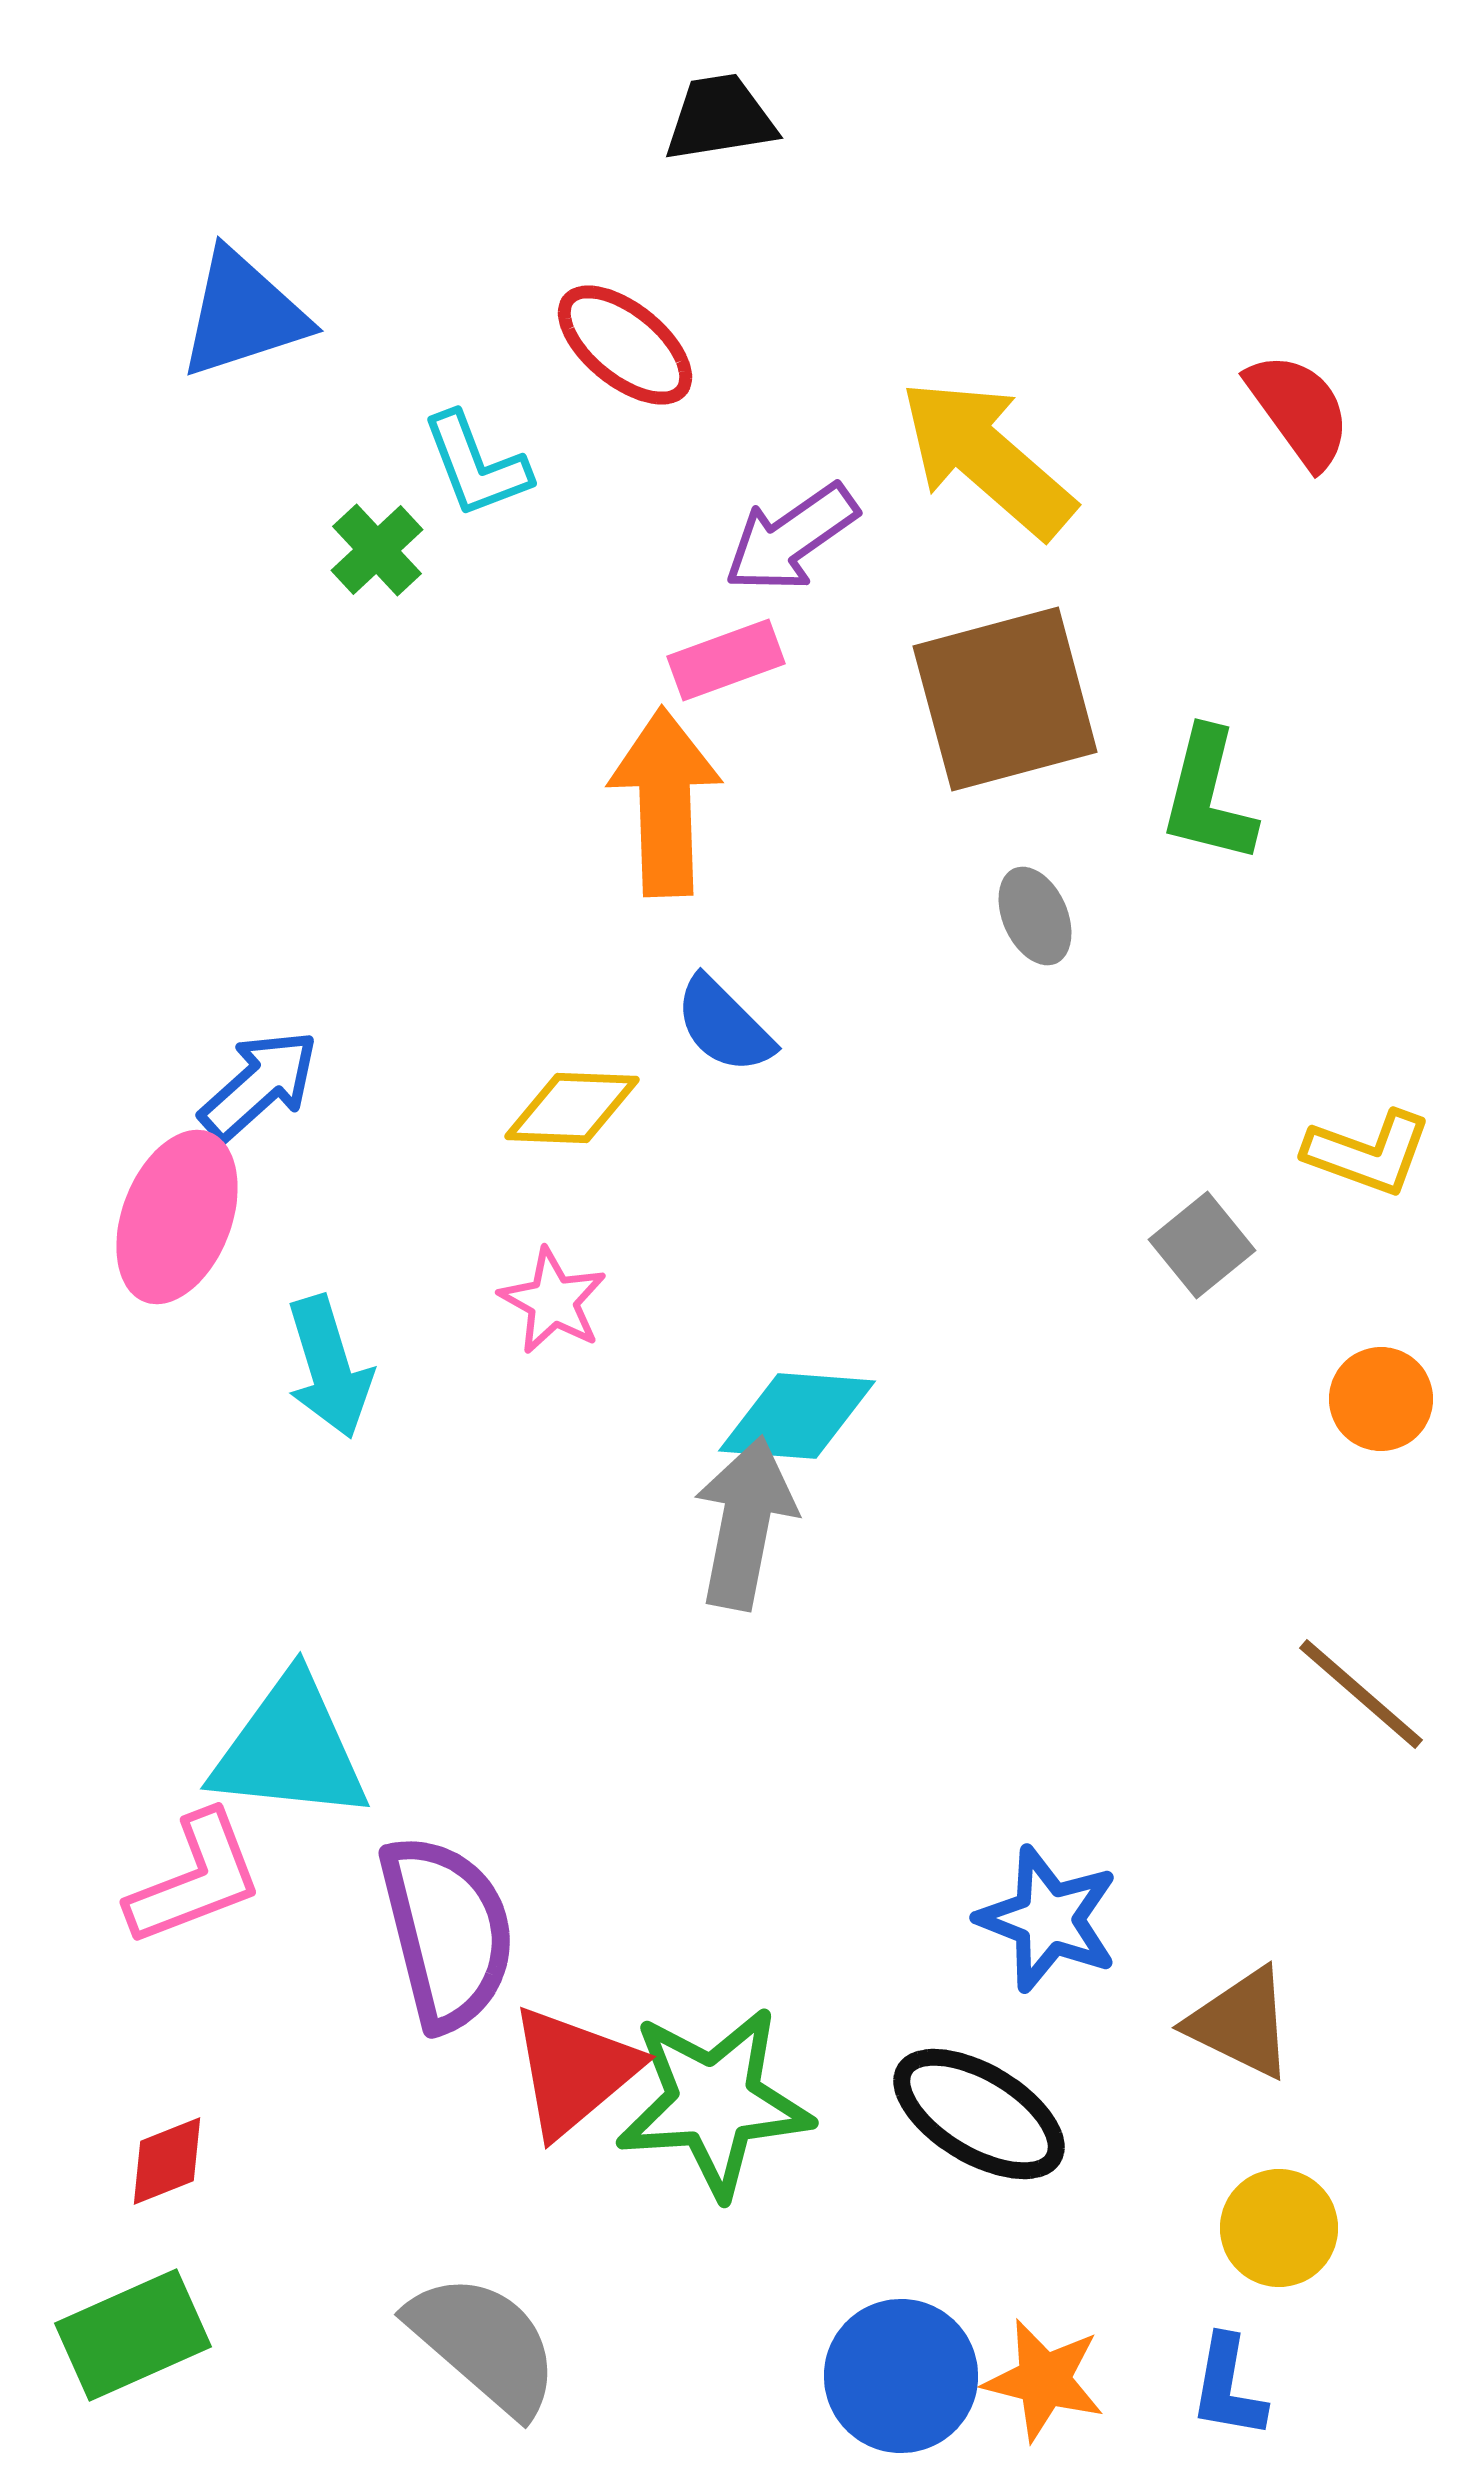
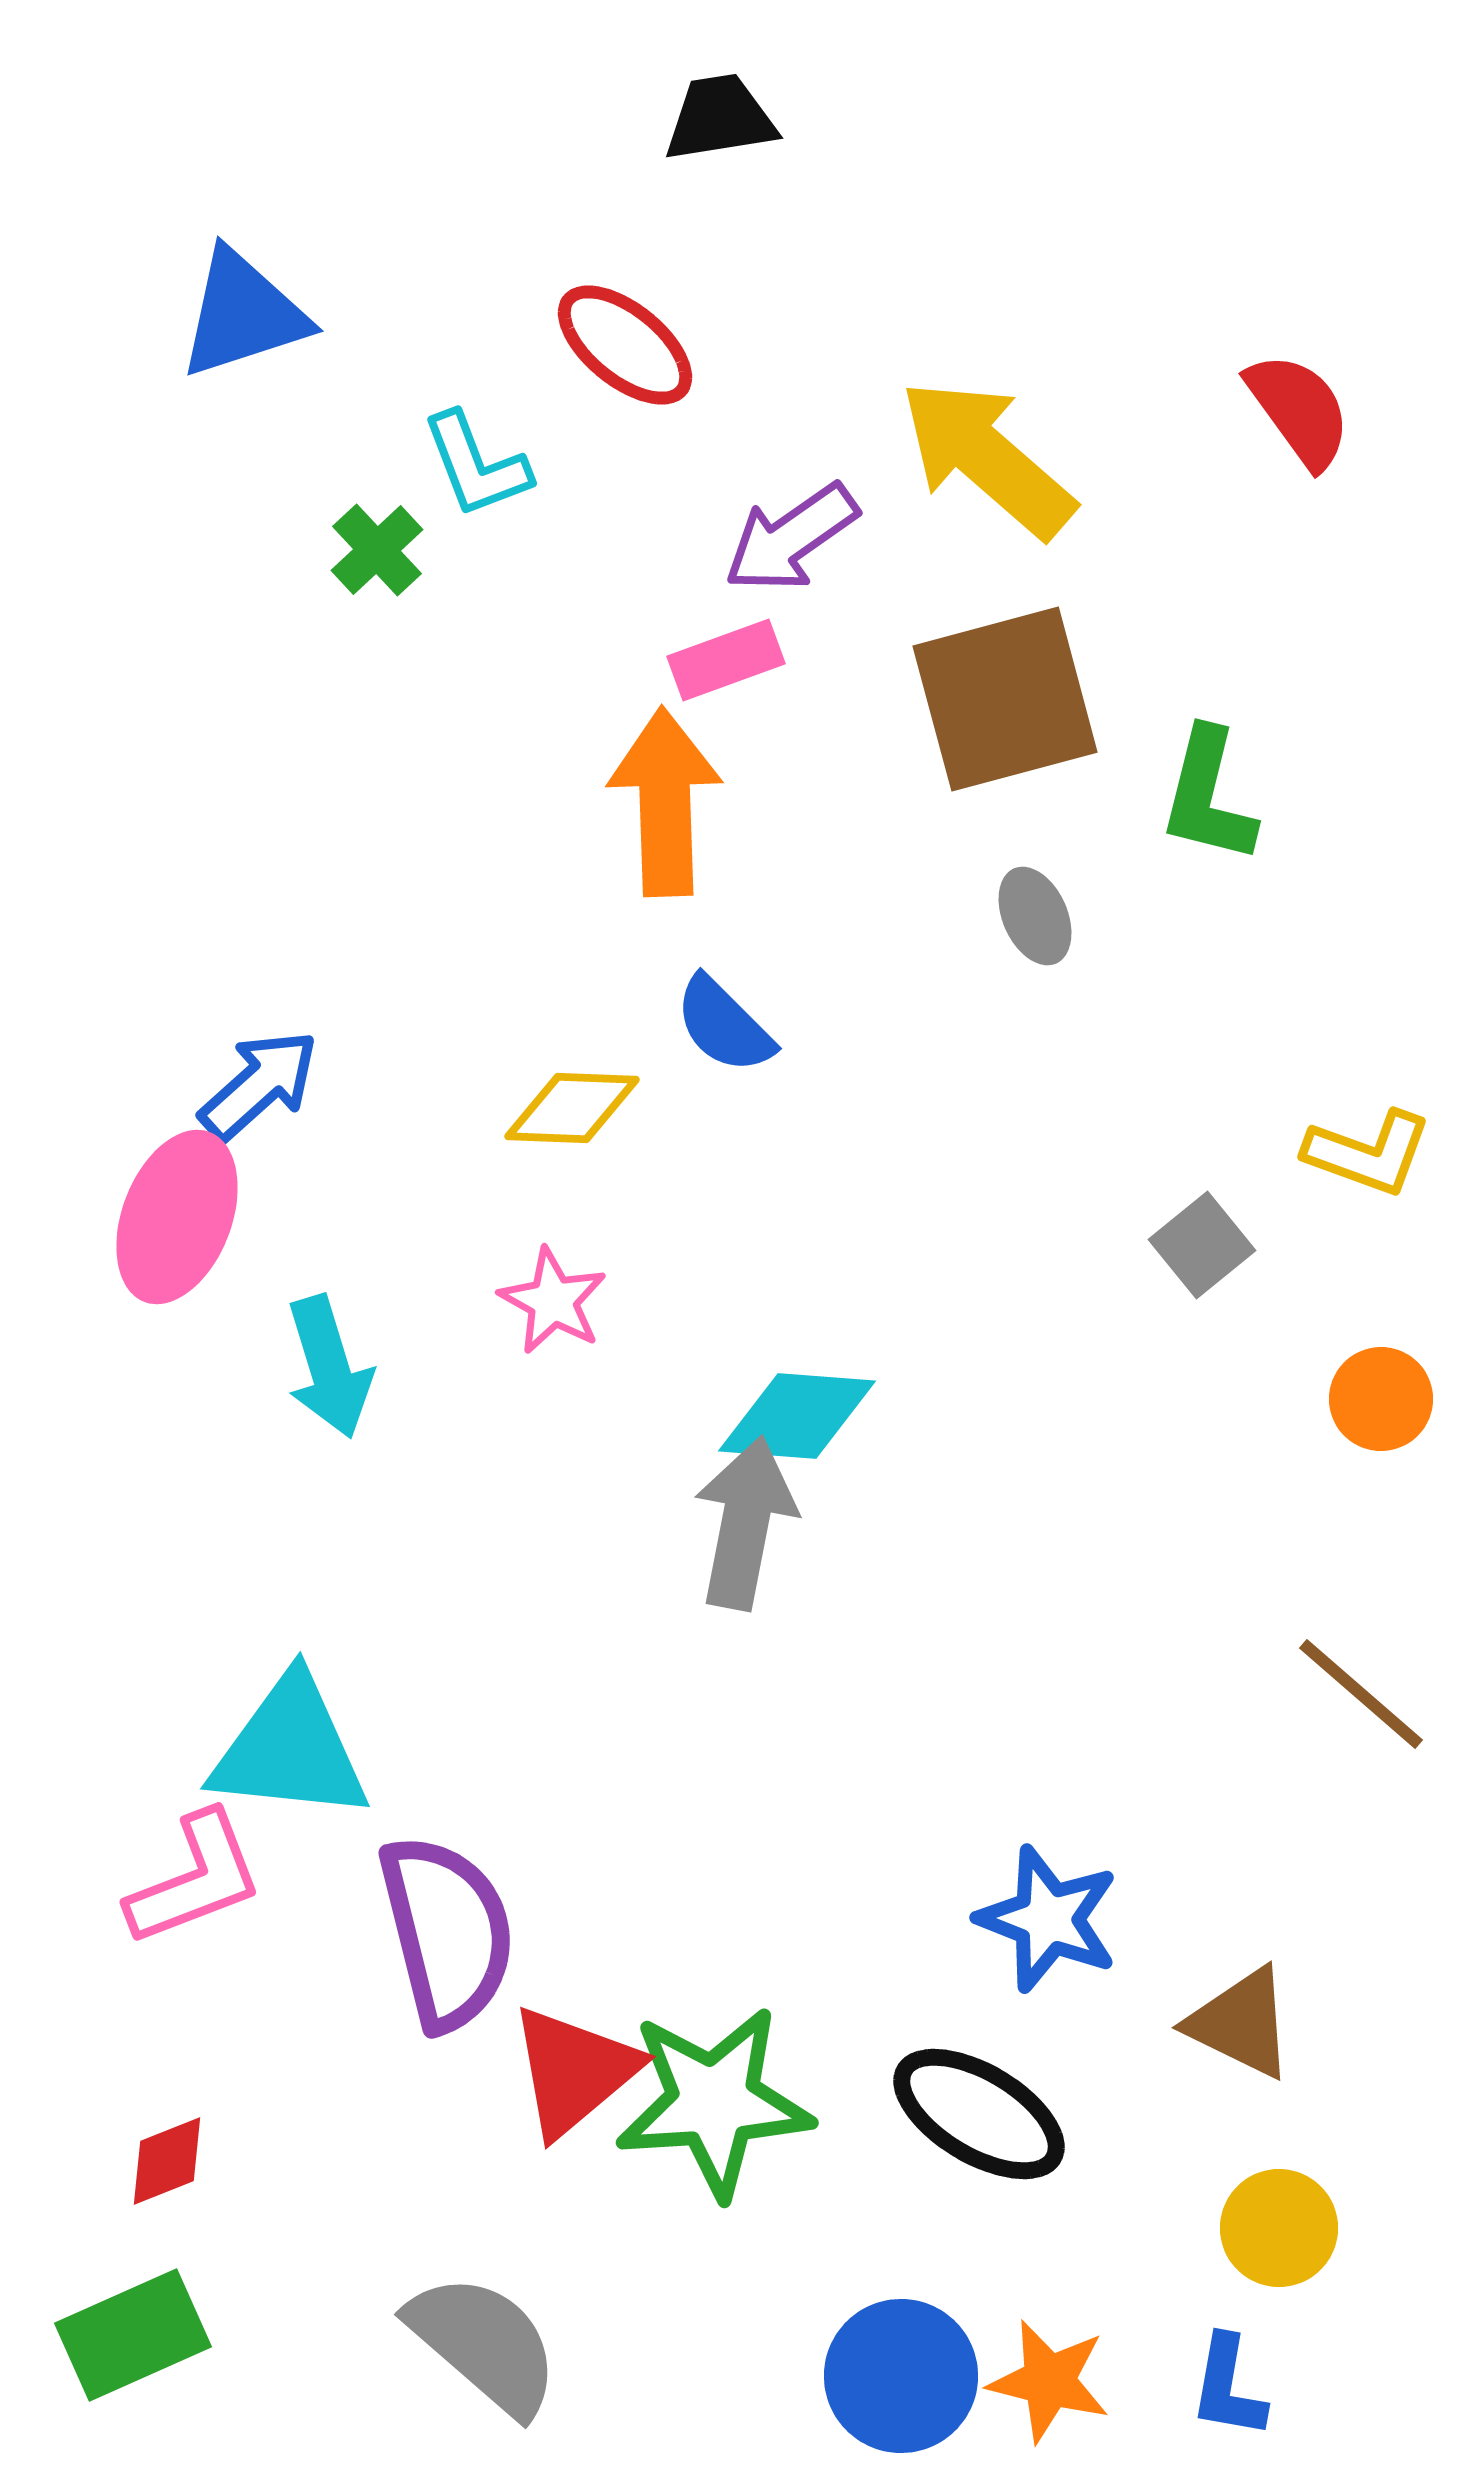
orange star: moved 5 px right, 1 px down
